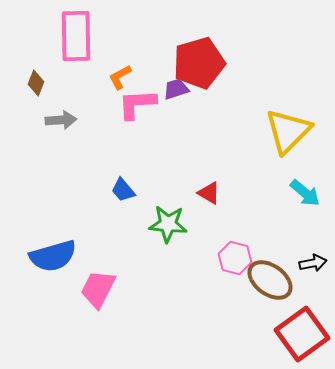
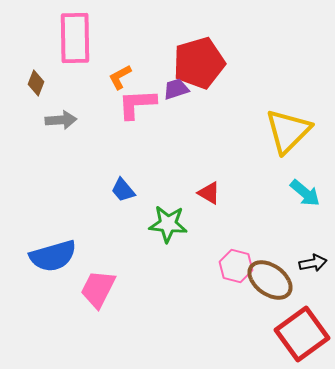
pink rectangle: moved 1 px left, 2 px down
pink hexagon: moved 1 px right, 8 px down
